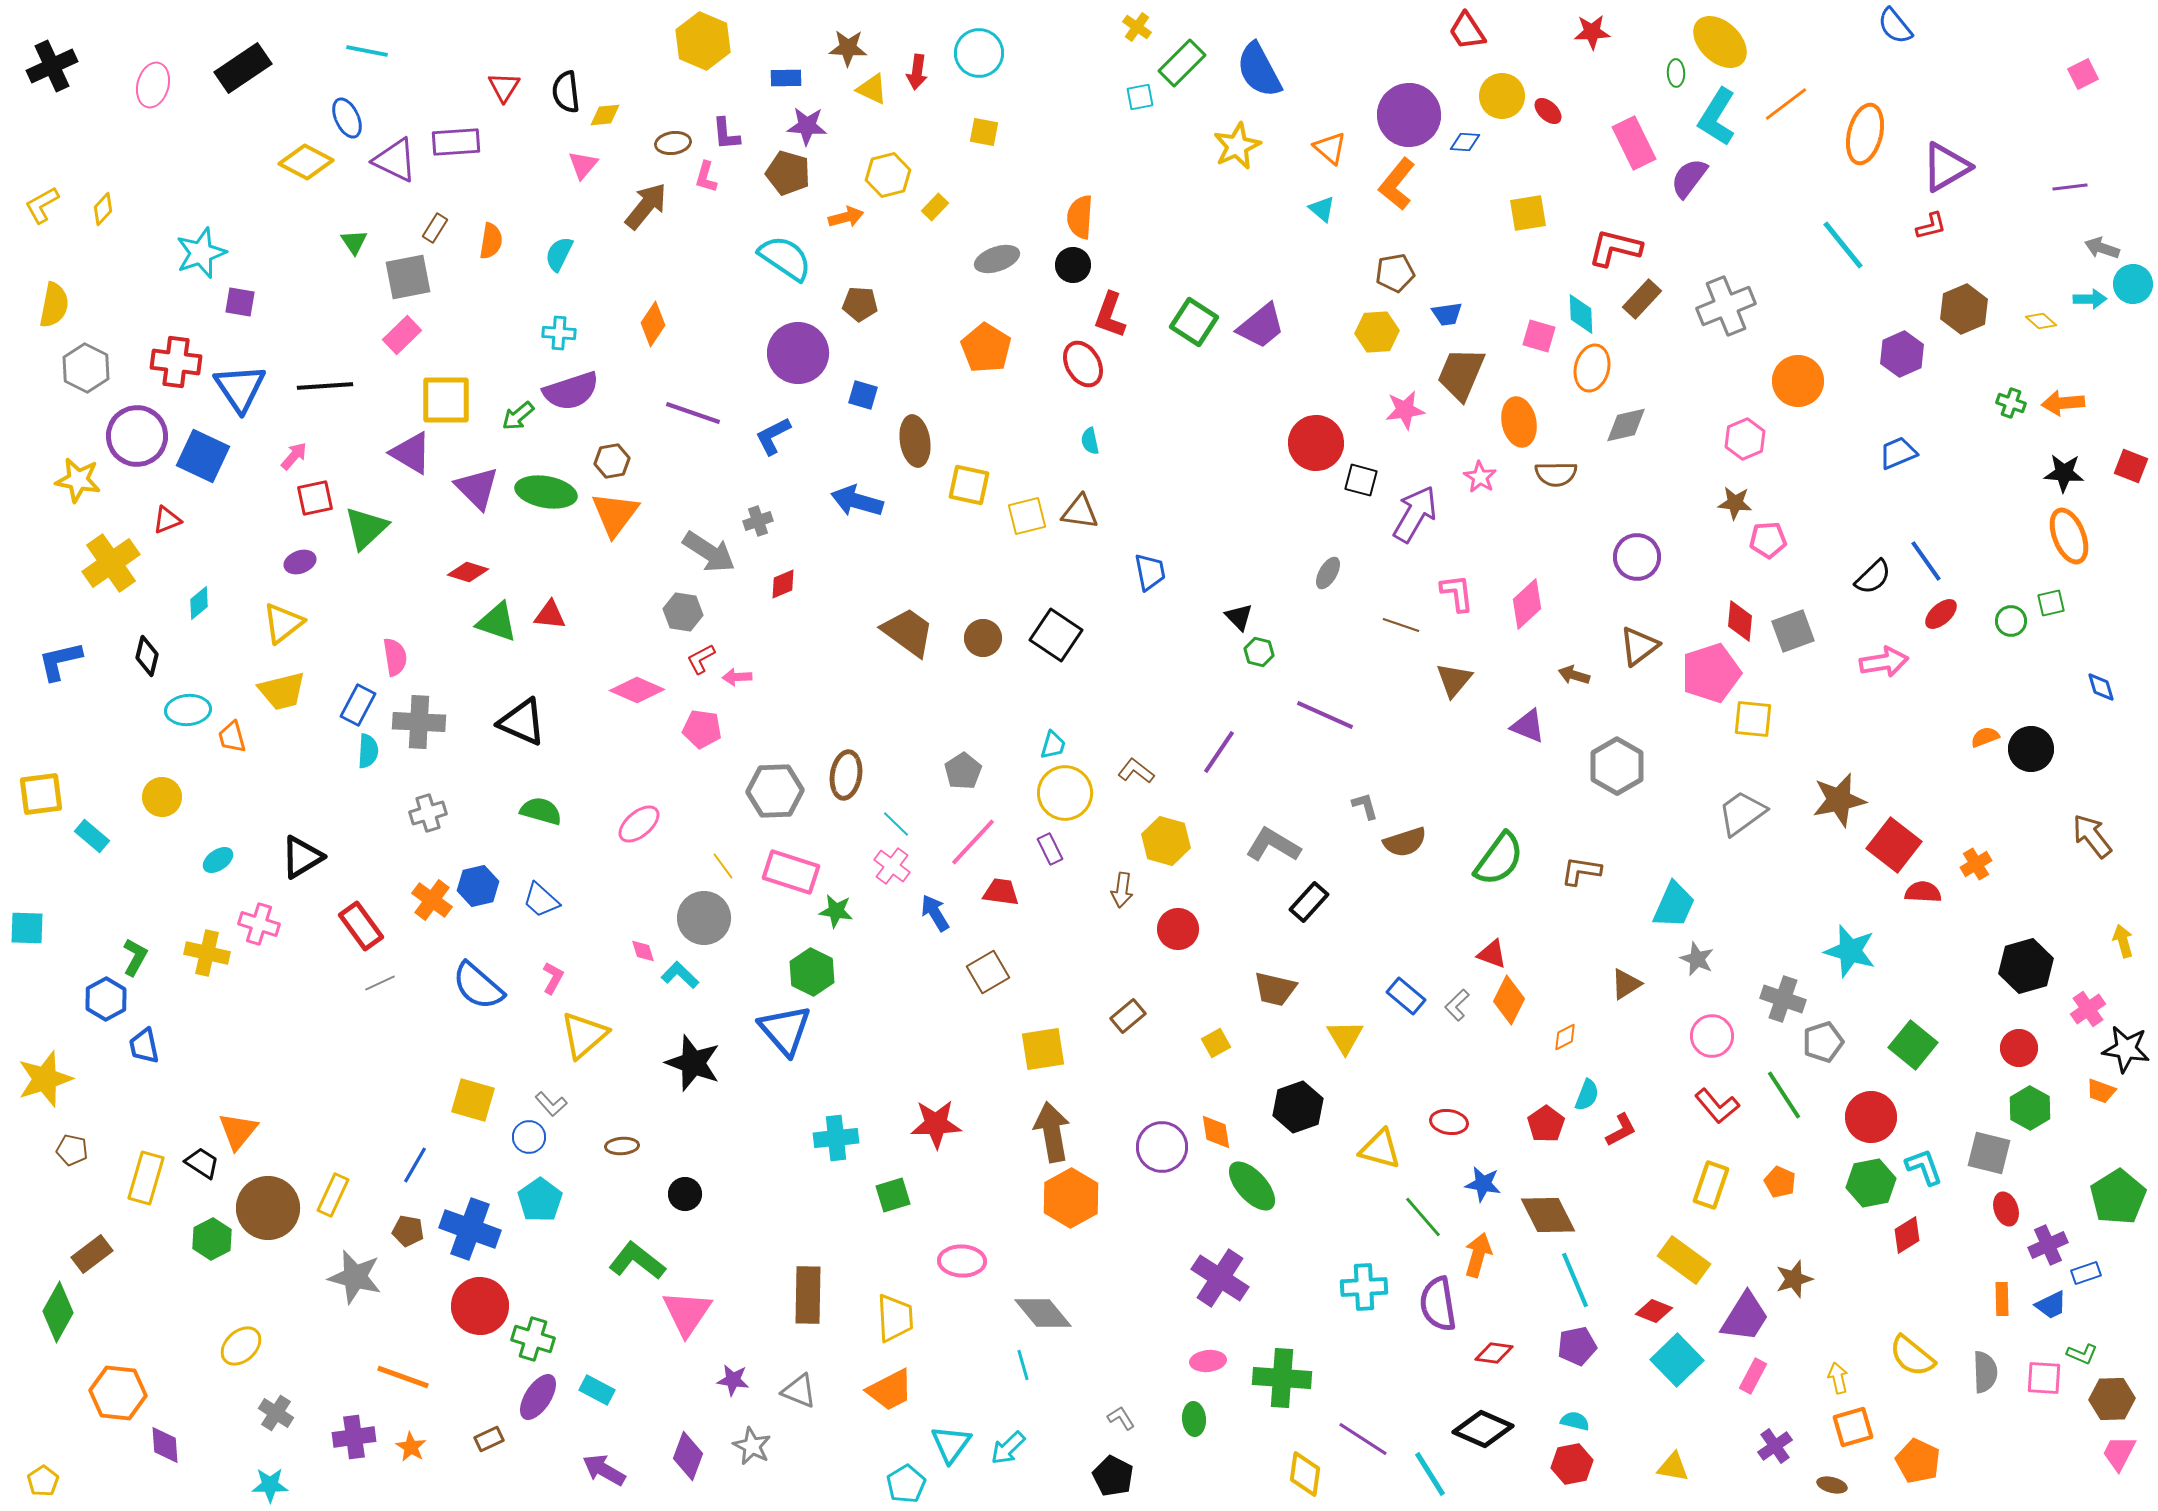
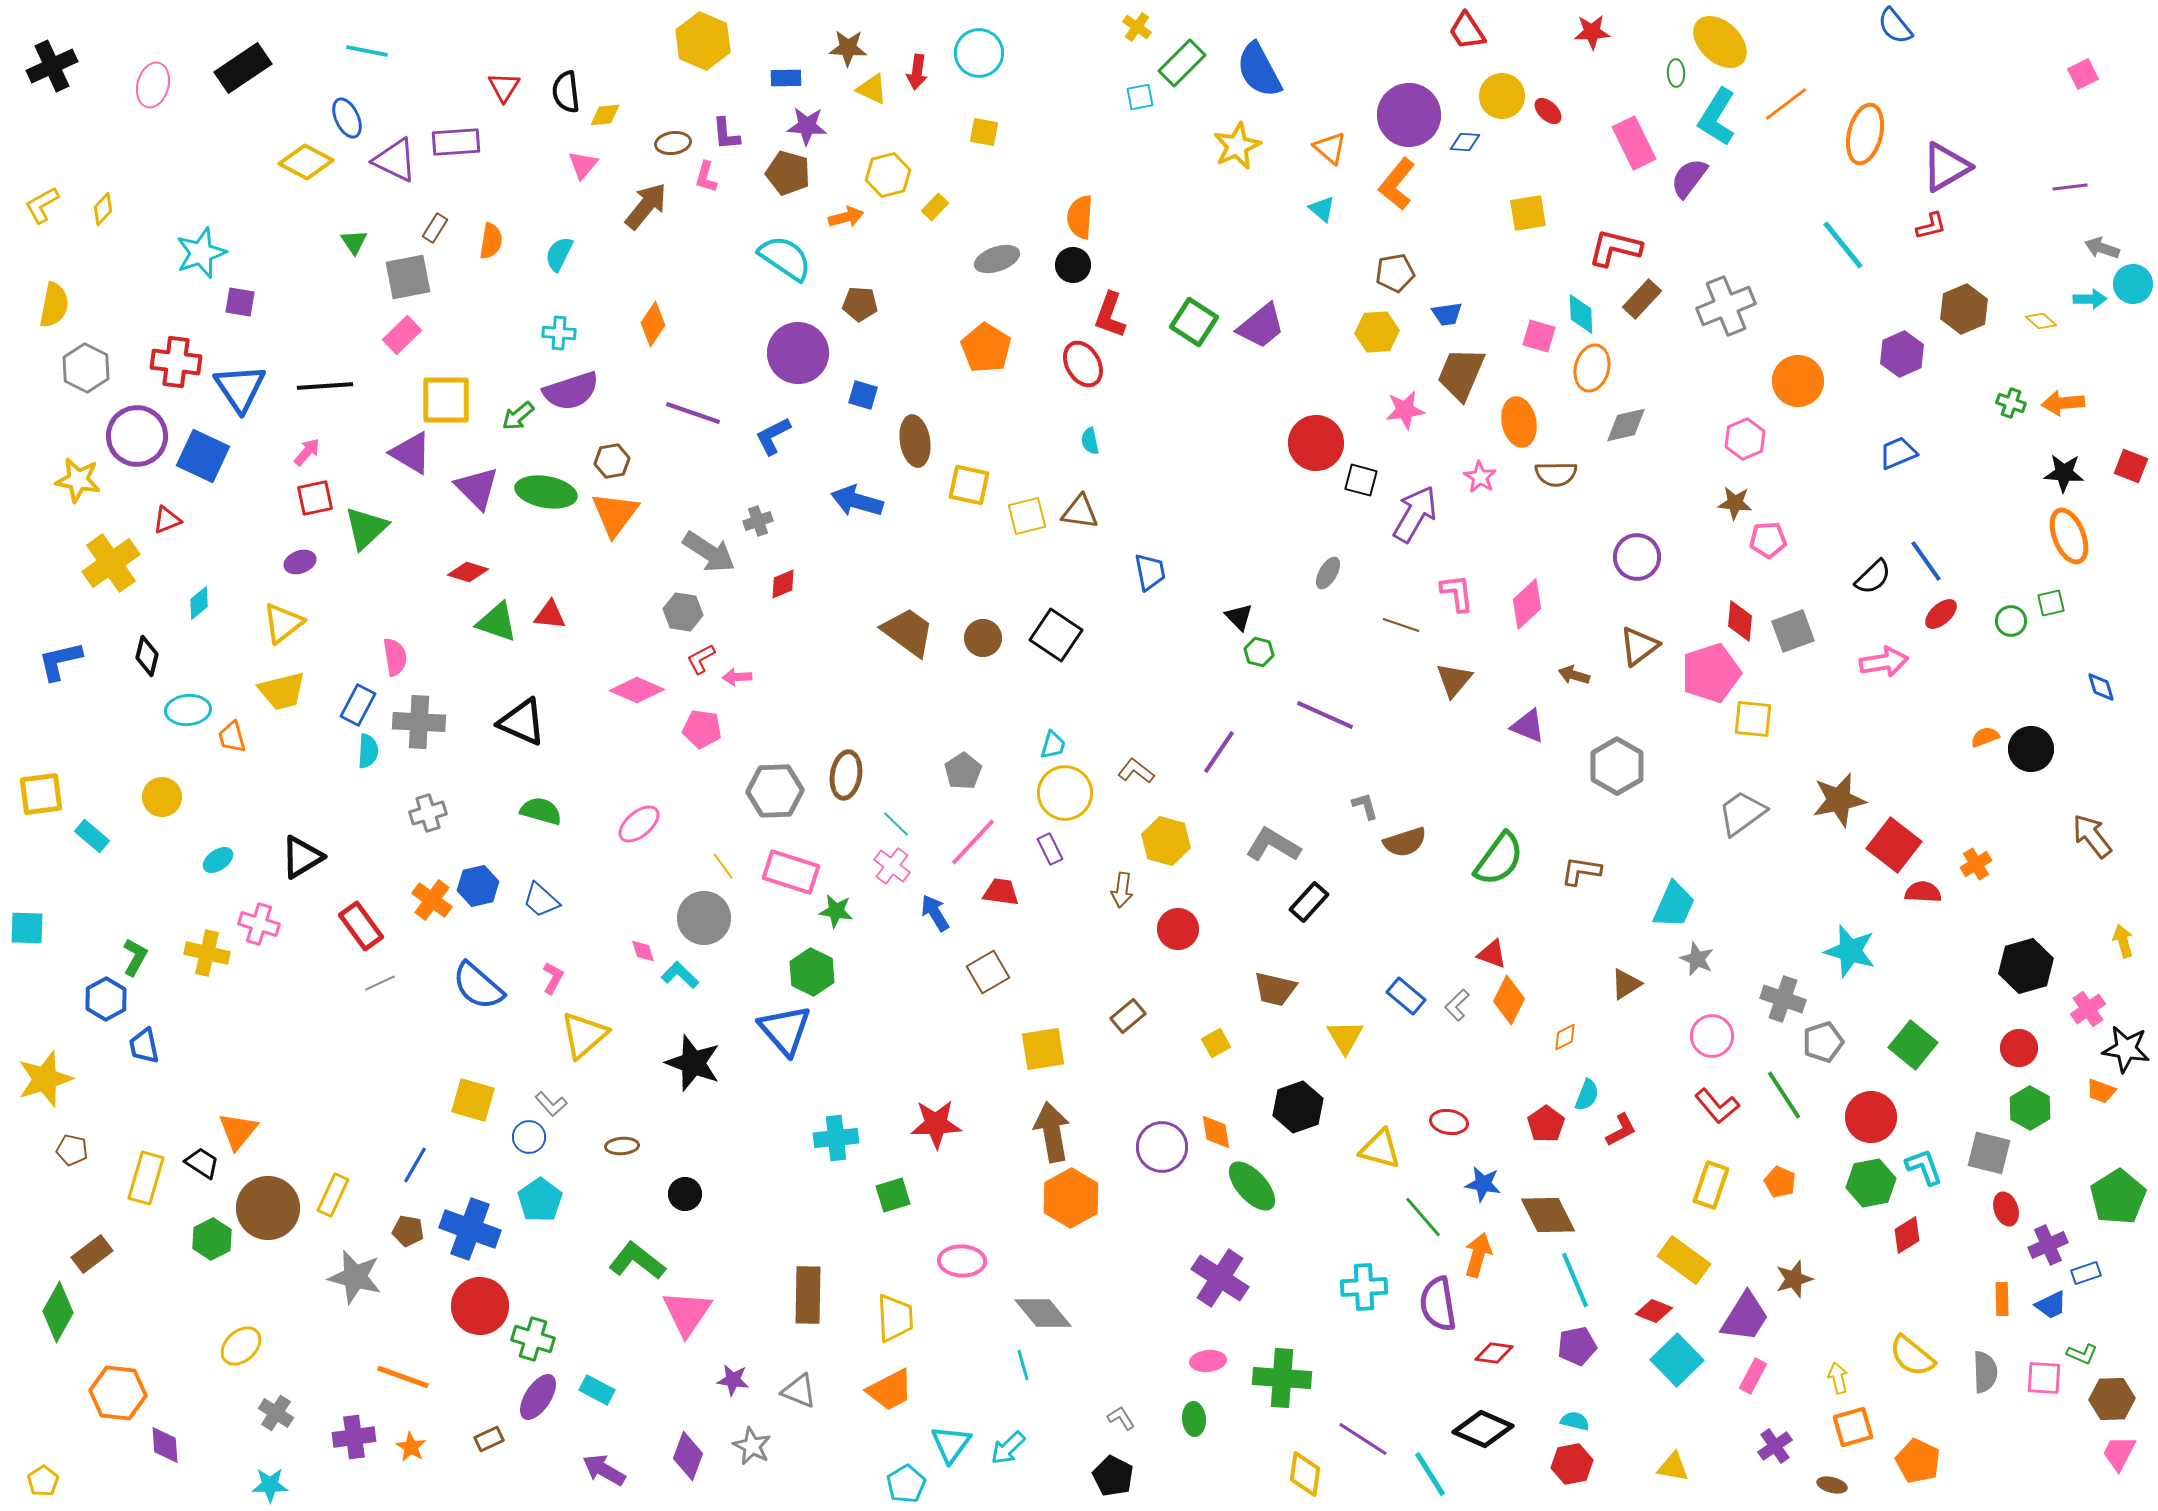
pink arrow at (294, 456): moved 13 px right, 4 px up
